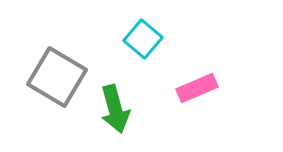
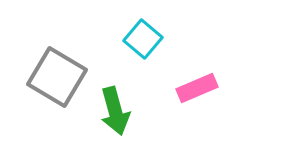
green arrow: moved 2 px down
